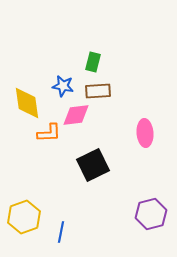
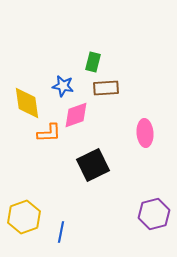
brown rectangle: moved 8 px right, 3 px up
pink diamond: rotated 12 degrees counterclockwise
purple hexagon: moved 3 px right
